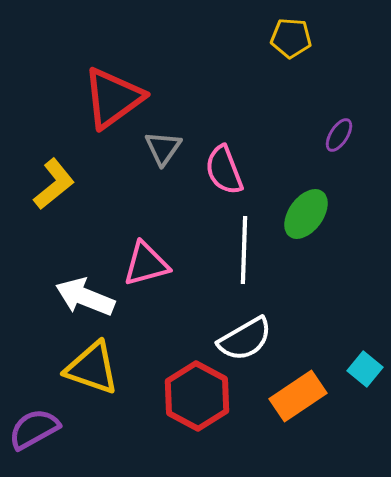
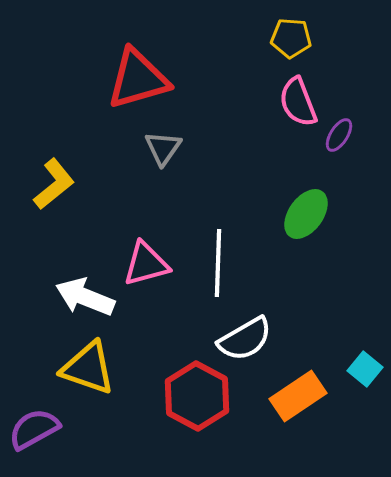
red triangle: moved 25 px right, 19 px up; rotated 20 degrees clockwise
pink semicircle: moved 74 px right, 68 px up
white line: moved 26 px left, 13 px down
yellow triangle: moved 4 px left
